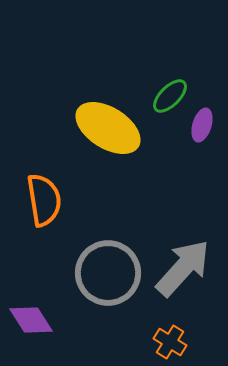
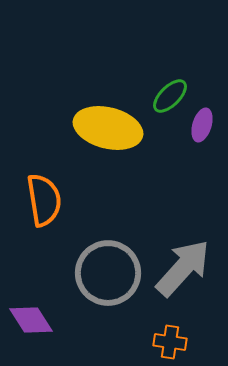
yellow ellipse: rotated 18 degrees counterclockwise
orange cross: rotated 24 degrees counterclockwise
